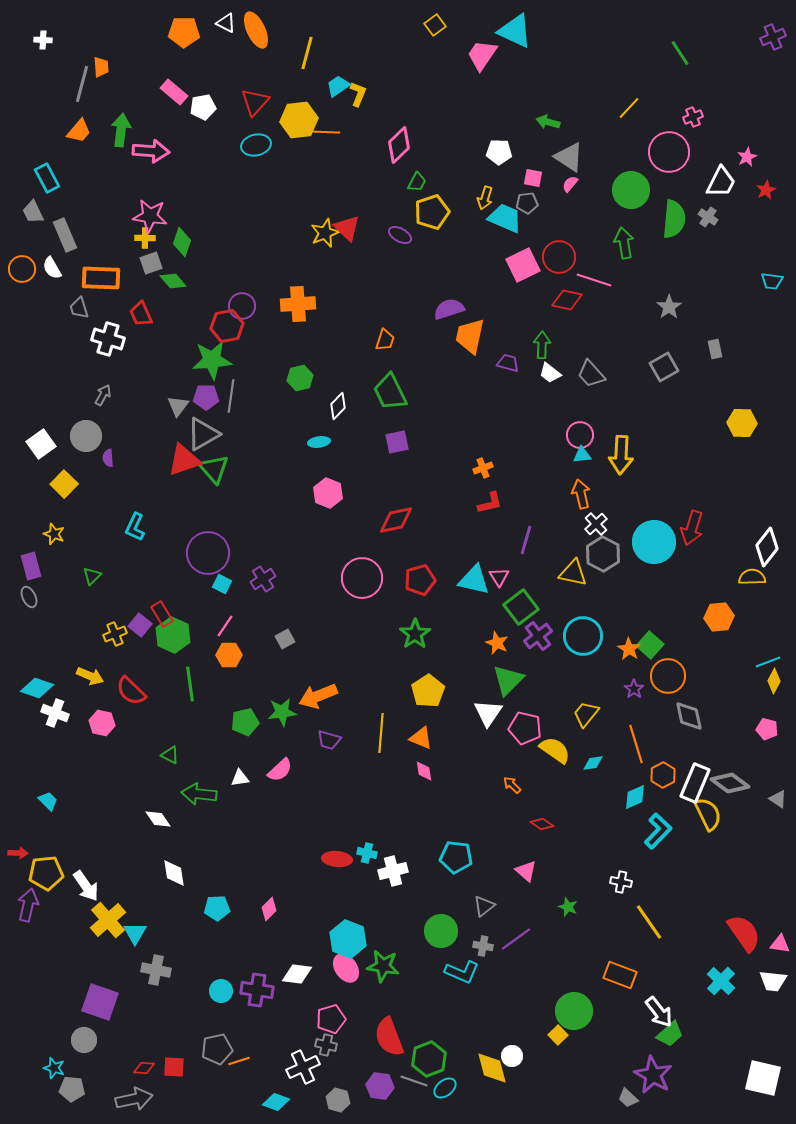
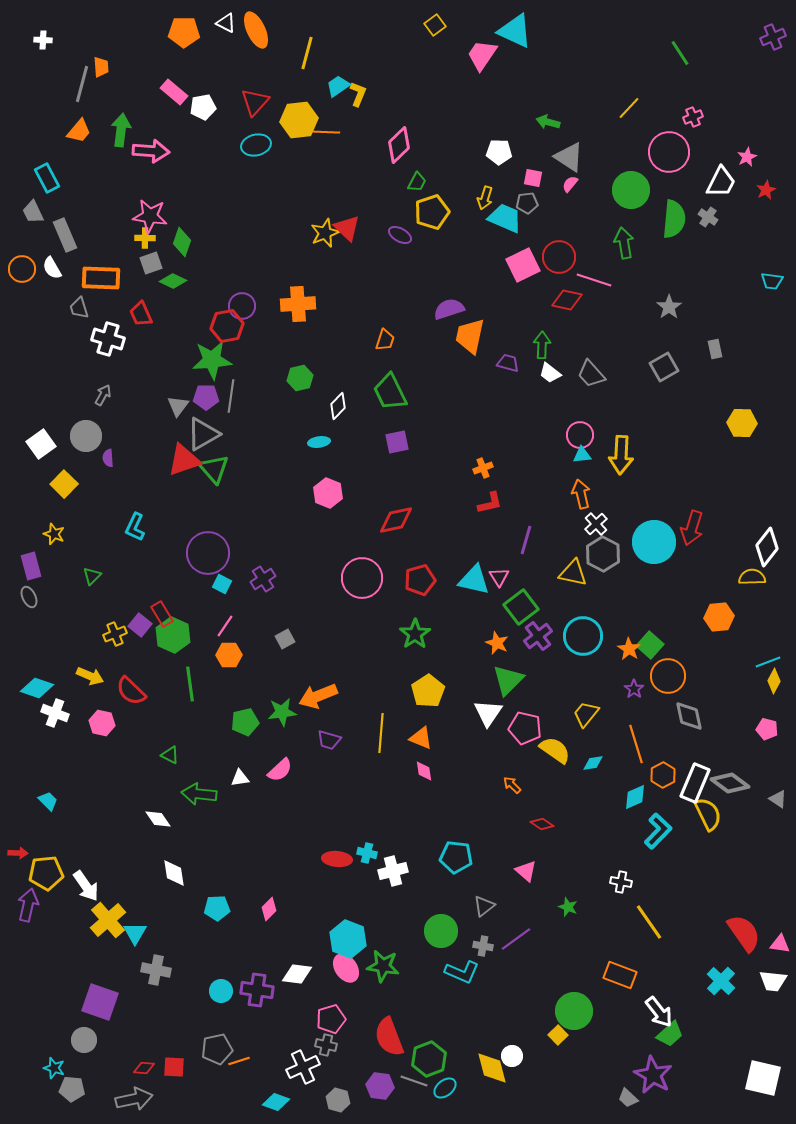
green diamond at (173, 281): rotated 24 degrees counterclockwise
